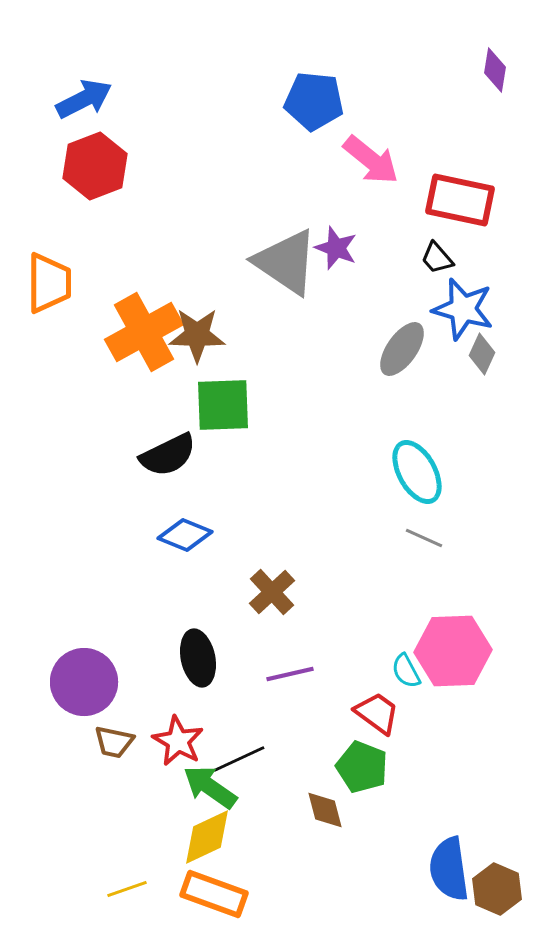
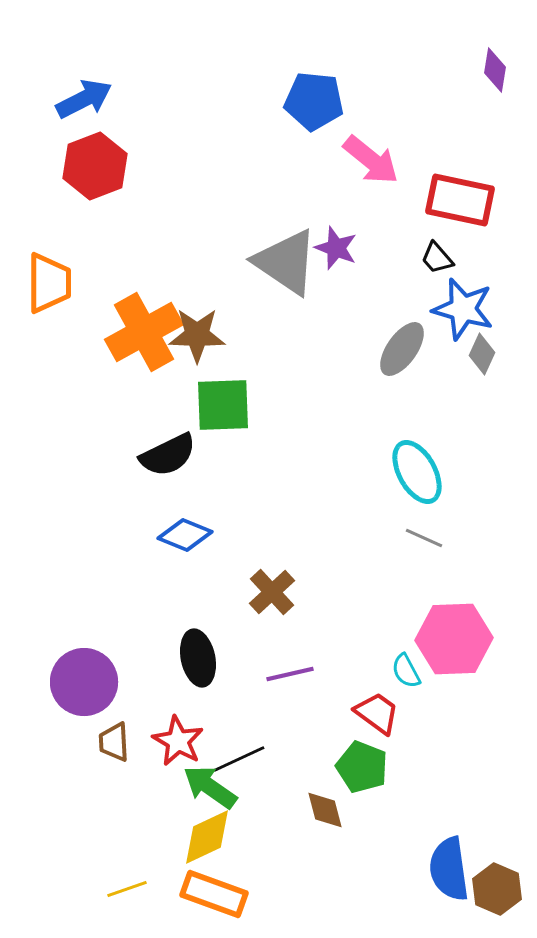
pink hexagon: moved 1 px right, 12 px up
brown trapezoid: rotated 75 degrees clockwise
